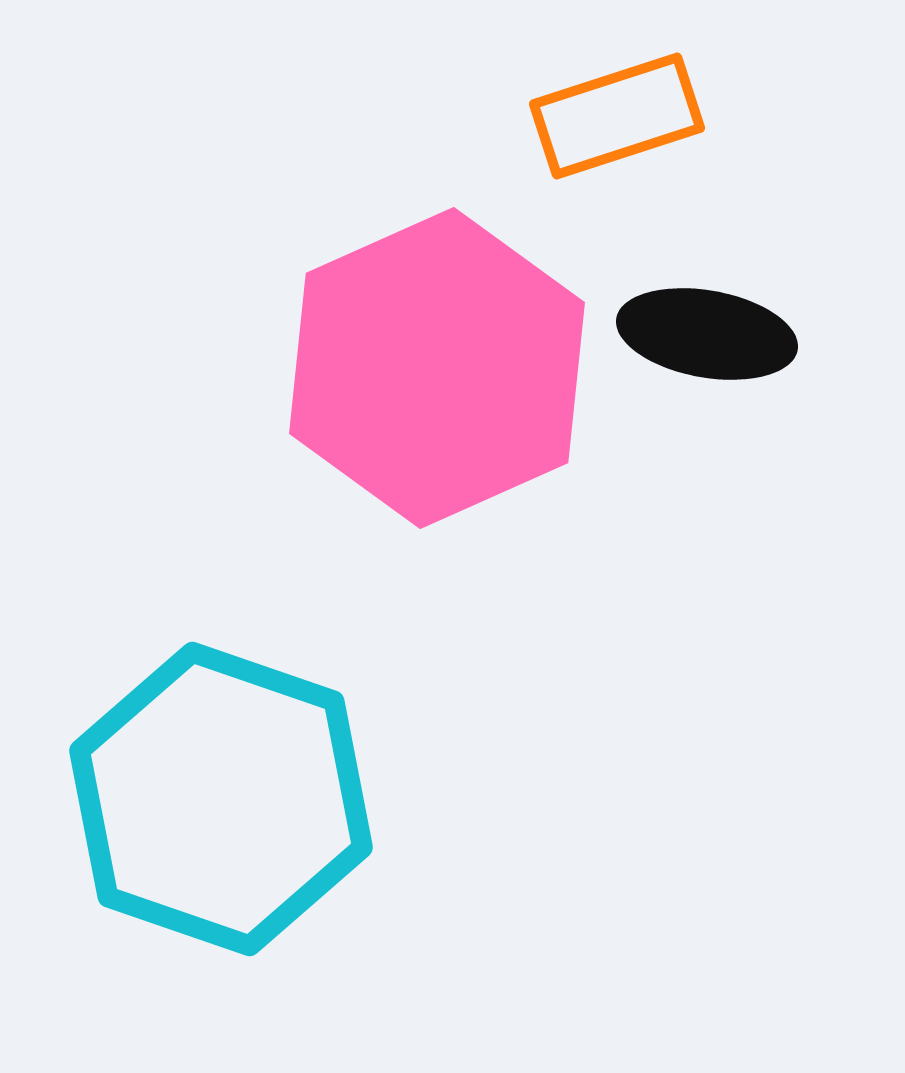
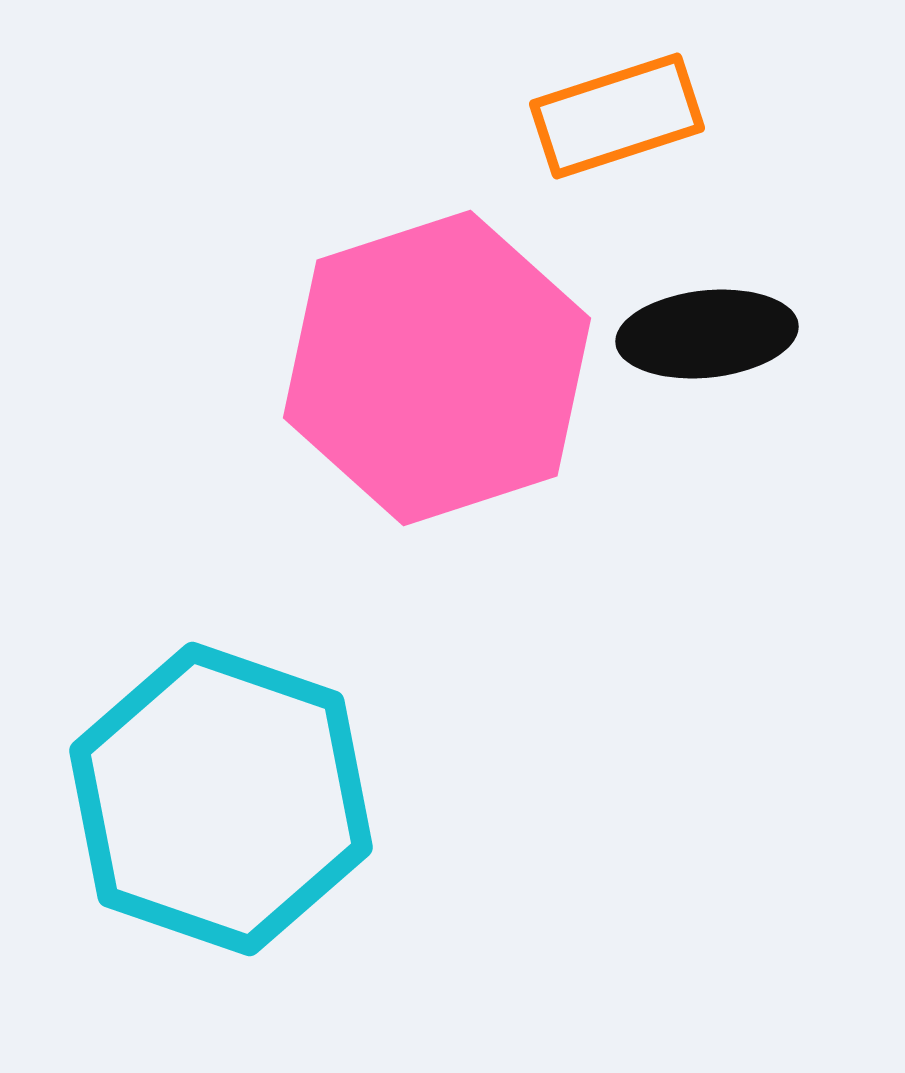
black ellipse: rotated 16 degrees counterclockwise
pink hexagon: rotated 6 degrees clockwise
